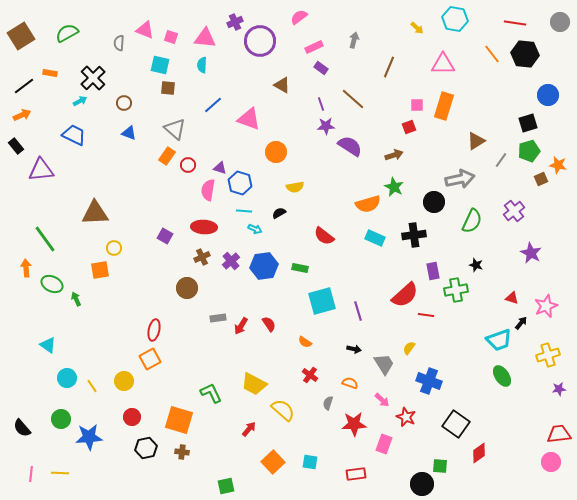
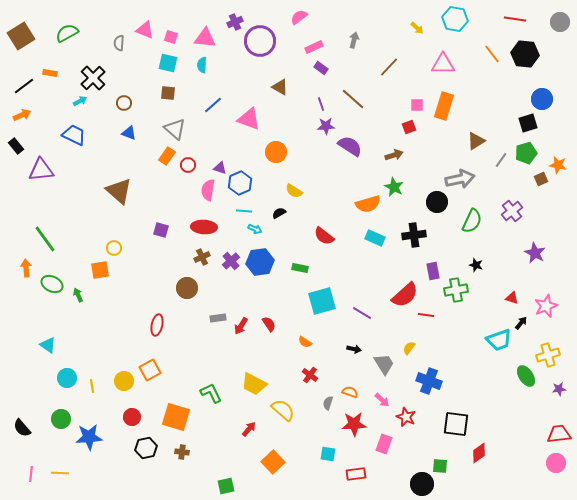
red line at (515, 23): moved 4 px up
cyan square at (160, 65): moved 8 px right, 2 px up
brown line at (389, 67): rotated 20 degrees clockwise
brown triangle at (282, 85): moved 2 px left, 2 px down
brown square at (168, 88): moved 5 px down
blue circle at (548, 95): moved 6 px left, 4 px down
green pentagon at (529, 151): moved 3 px left, 2 px down
blue hexagon at (240, 183): rotated 20 degrees clockwise
yellow semicircle at (295, 187): moved 1 px left, 4 px down; rotated 42 degrees clockwise
black circle at (434, 202): moved 3 px right
purple cross at (514, 211): moved 2 px left
brown triangle at (95, 213): moved 24 px right, 22 px up; rotated 44 degrees clockwise
purple square at (165, 236): moved 4 px left, 6 px up; rotated 14 degrees counterclockwise
purple star at (531, 253): moved 4 px right
blue hexagon at (264, 266): moved 4 px left, 4 px up
green arrow at (76, 299): moved 2 px right, 4 px up
purple line at (358, 311): moved 4 px right, 2 px down; rotated 42 degrees counterclockwise
red ellipse at (154, 330): moved 3 px right, 5 px up
orange square at (150, 359): moved 11 px down
green ellipse at (502, 376): moved 24 px right
orange semicircle at (350, 383): moved 9 px down
yellow line at (92, 386): rotated 24 degrees clockwise
orange square at (179, 420): moved 3 px left, 3 px up
black square at (456, 424): rotated 28 degrees counterclockwise
cyan square at (310, 462): moved 18 px right, 8 px up
pink circle at (551, 462): moved 5 px right, 1 px down
